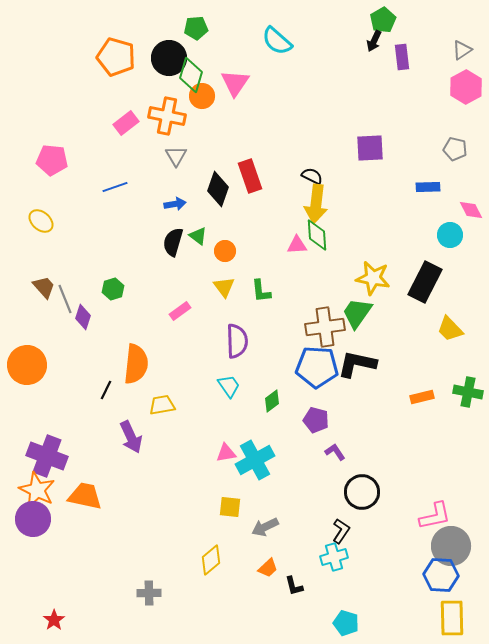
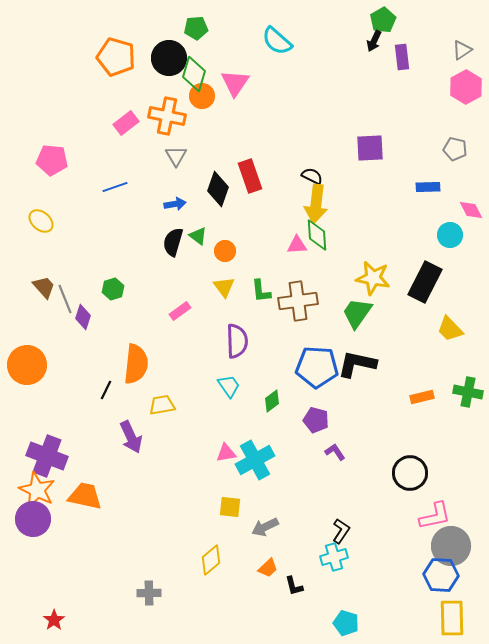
green diamond at (191, 75): moved 3 px right, 1 px up
brown cross at (325, 327): moved 27 px left, 26 px up
black circle at (362, 492): moved 48 px right, 19 px up
